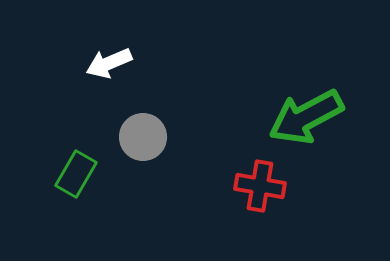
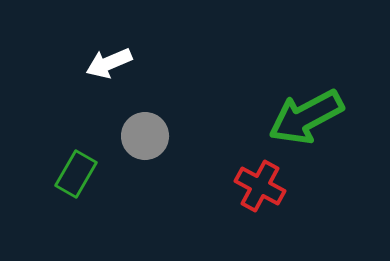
gray circle: moved 2 px right, 1 px up
red cross: rotated 18 degrees clockwise
